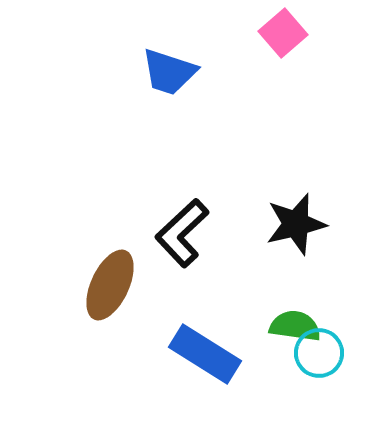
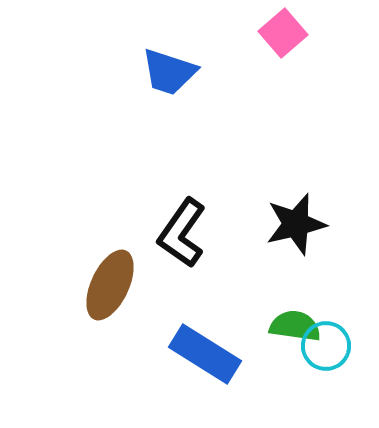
black L-shape: rotated 12 degrees counterclockwise
cyan circle: moved 7 px right, 7 px up
